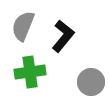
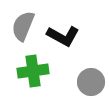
black L-shape: rotated 80 degrees clockwise
green cross: moved 3 px right, 1 px up
